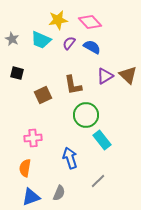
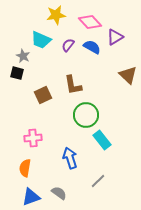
yellow star: moved 2 px left, 5 px up
gray star: moved 11 px right, 17 px down
purple semicircle: moved 1 px left, 2 px down
purple triangle: moved 10 px right, 39 px up
gray semicircle: rotated 77 degrees counterclockwise
